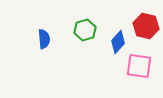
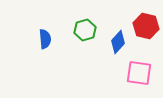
blue semicircle: moved 1 px right
pink square: moved 7 px down
